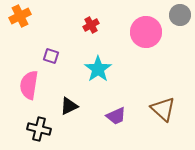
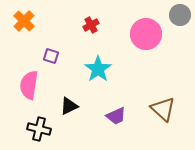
orange cross: moved 4 px right, 5 px down; rotated 20 degrees counterclockwise
pink circle: moved 2 px down
